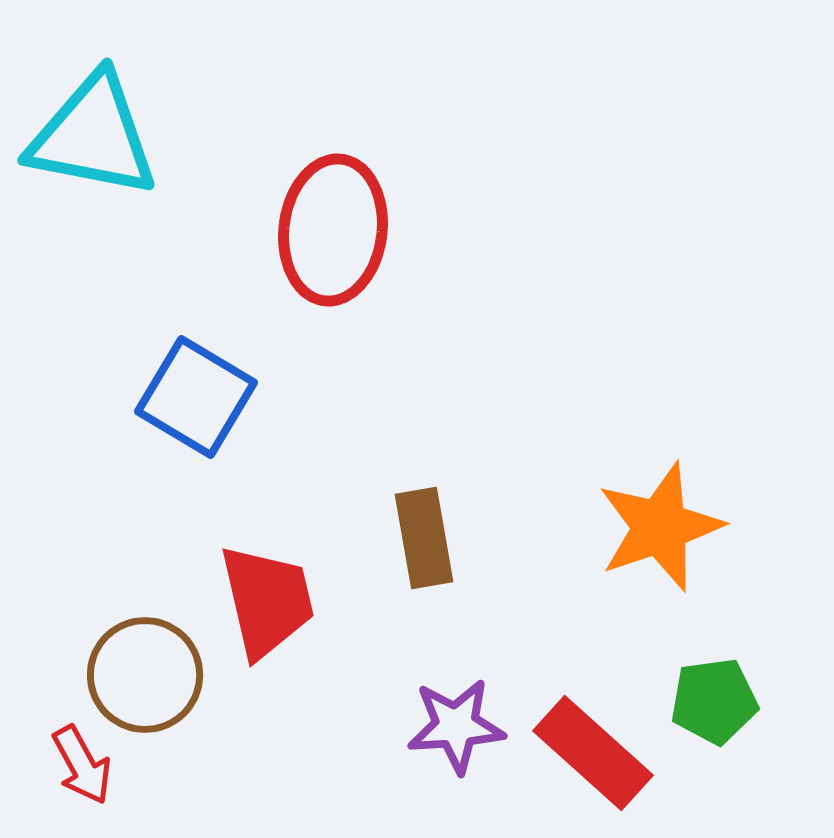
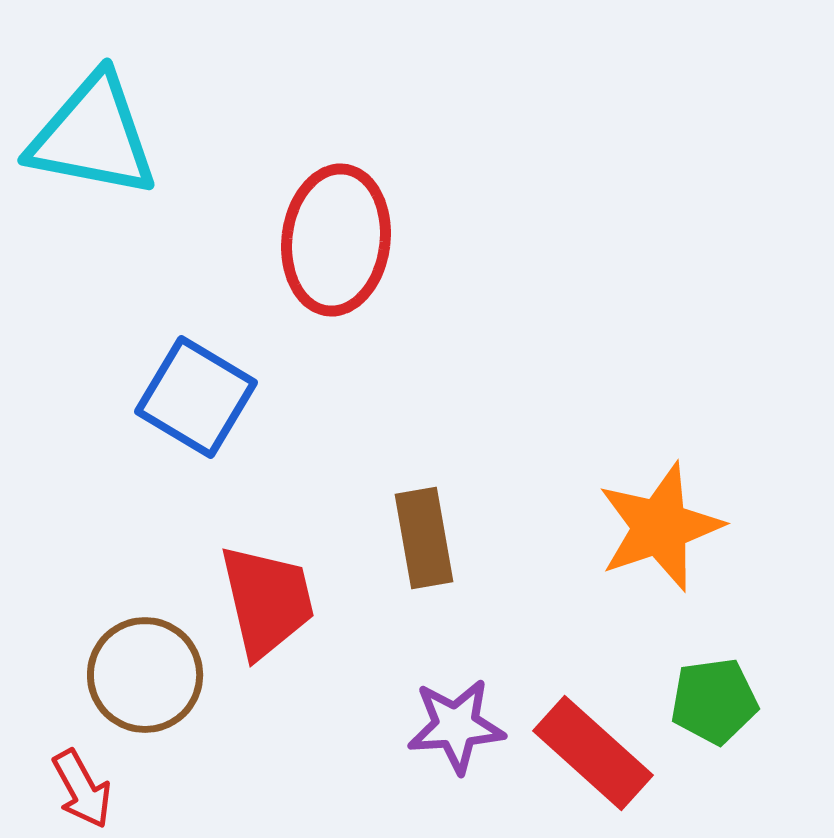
red ellipse: moved 3 px right, 10 px down
red arrow: moved 24 px down
